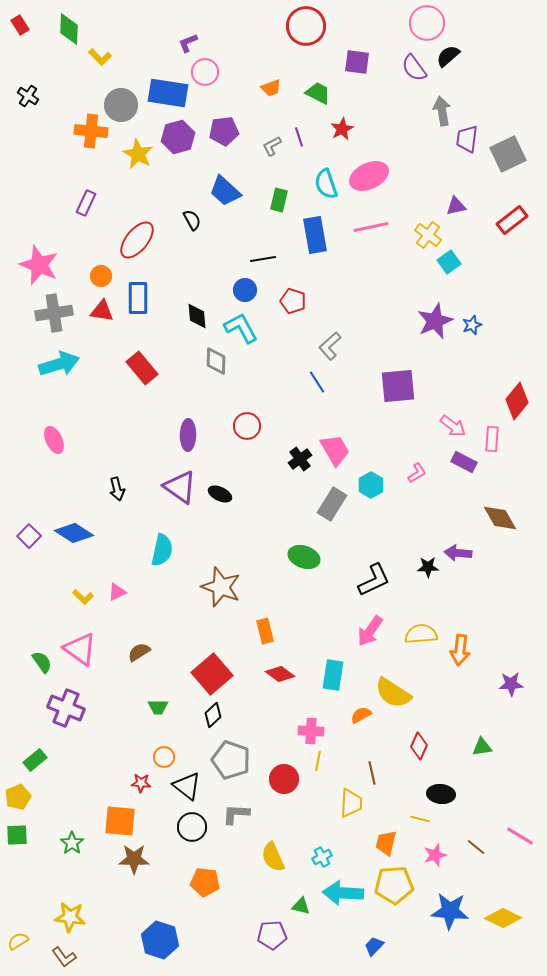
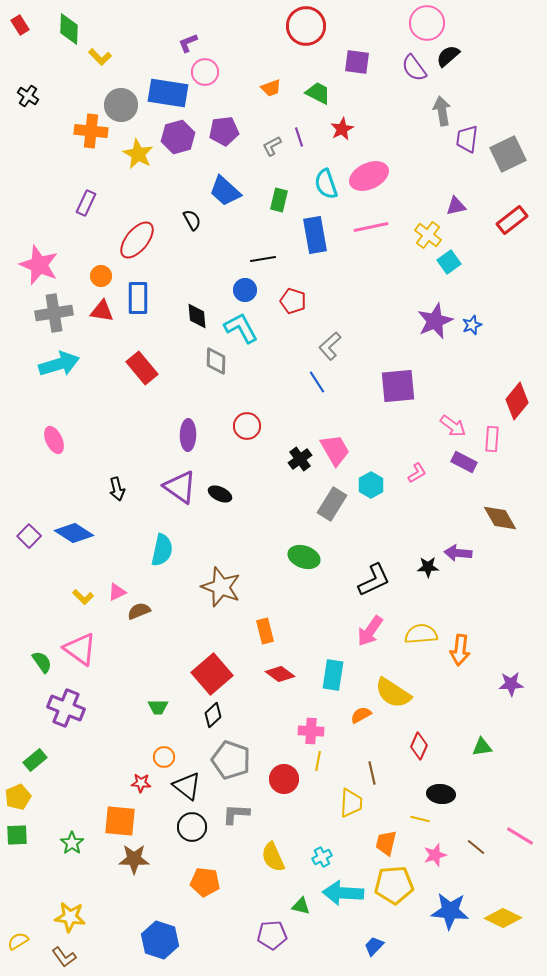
brown semicircle at (139, 652): moved 41 px up; rotated 10 degrees clockwise
